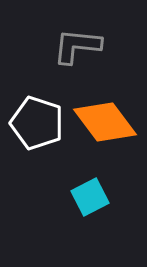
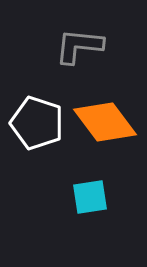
gray L-shape: moved 2 px right
cyan square: rotated 18 degrees clockwise
